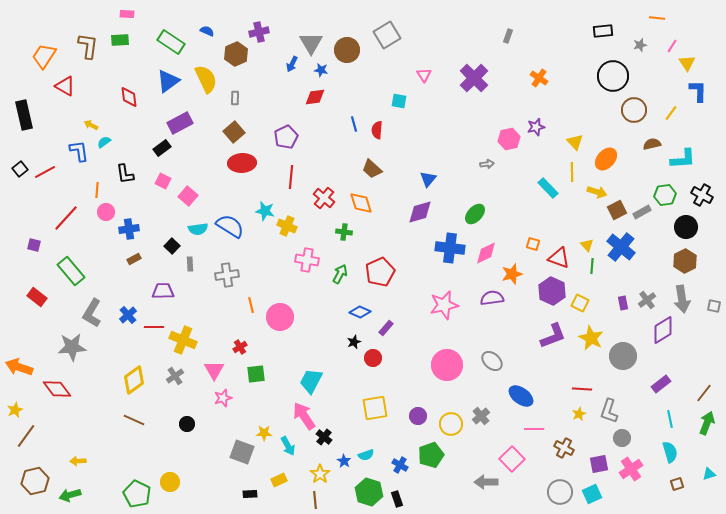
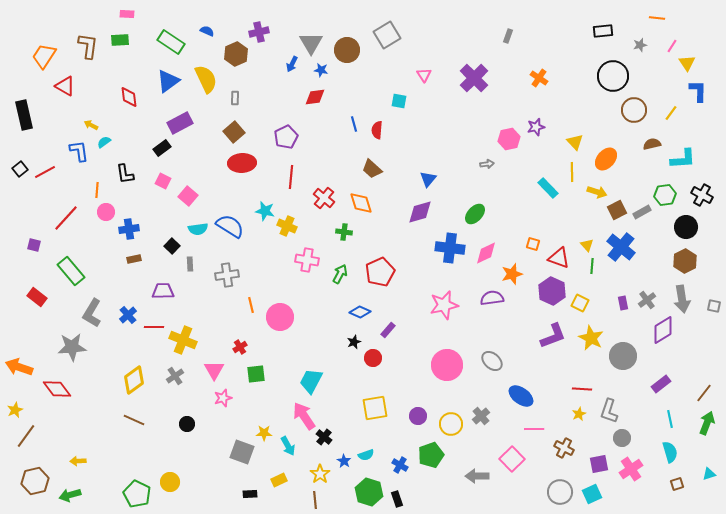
brown rectangle at (134, 259): rotated 16 degrees clockwise
purple rectangle at (386, 328): moved 2 px right, 2 px down
gray arrow at (486, 482): moved 9 px left, 6 px up
